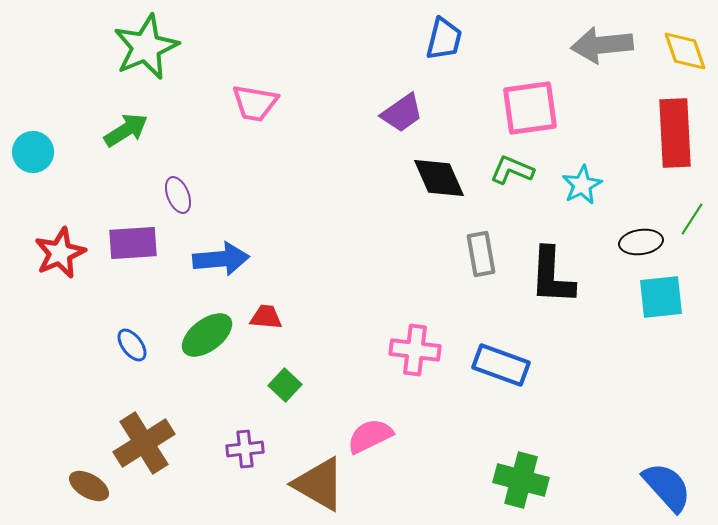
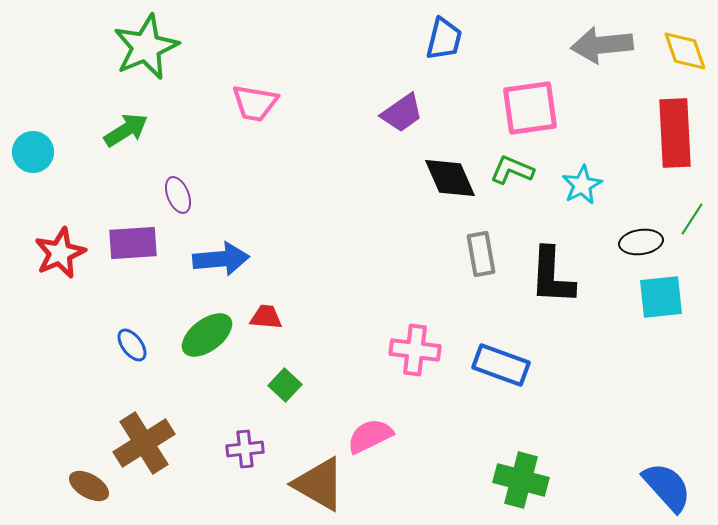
black diamond: moved 11 px right
